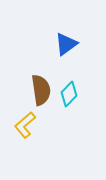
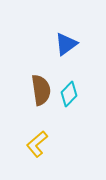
yellow L-shape: moved 12 px right, 19 px down
